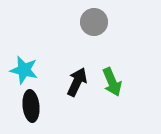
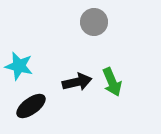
cyan star: moved 5 px left, 4 px up
black arrow: rotated 52 degrees clockwise
black ellipse: rotated 60 degrees clockwise
